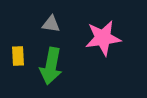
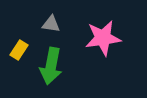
yellow rectangle: moved 1 px right, 6 px up; rotated 36 degrees clockwise
